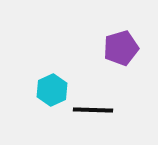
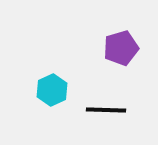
black line: moved 13 px right
